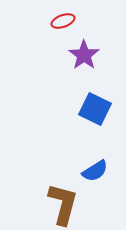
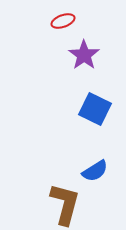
brown L-shape: moved 2 px right
